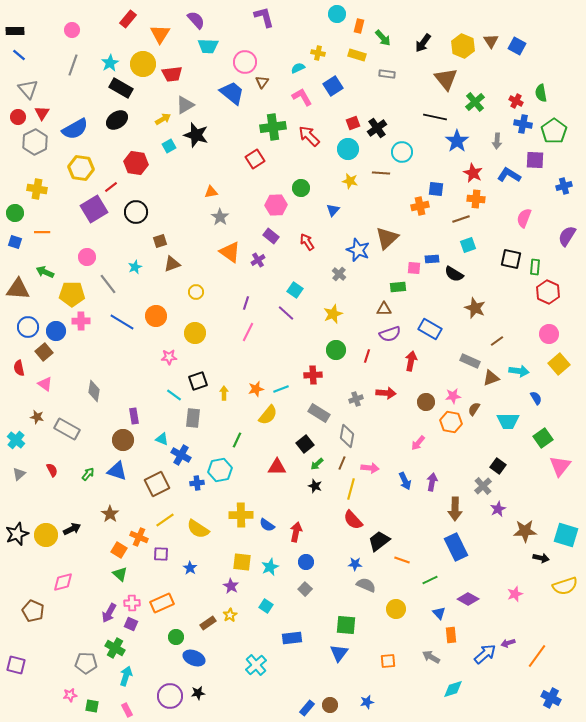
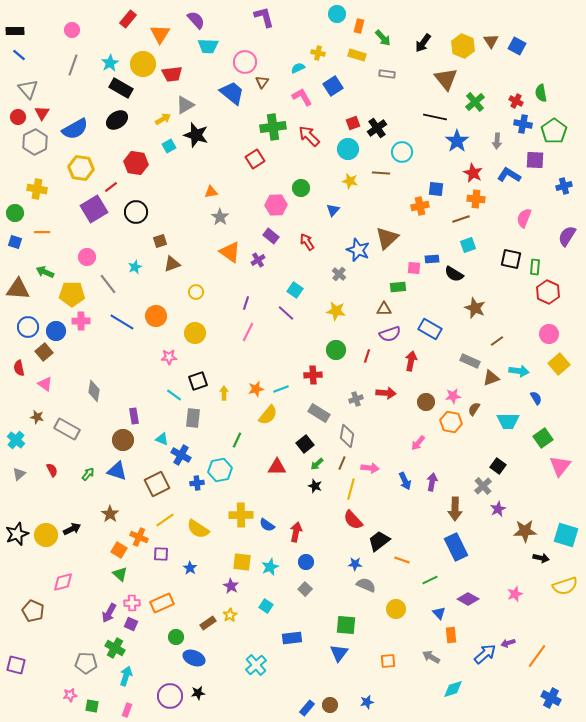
yellow star at (333, 314): moved 3 px right, 3 px up; rotated 30 degrees clockwise
pink rectangle at (127, 710): rotated 48 degrees clockwise
